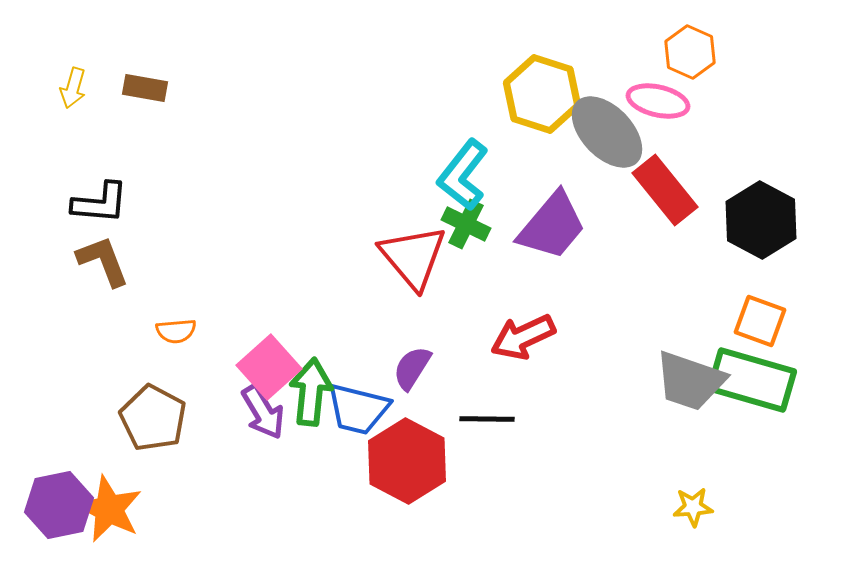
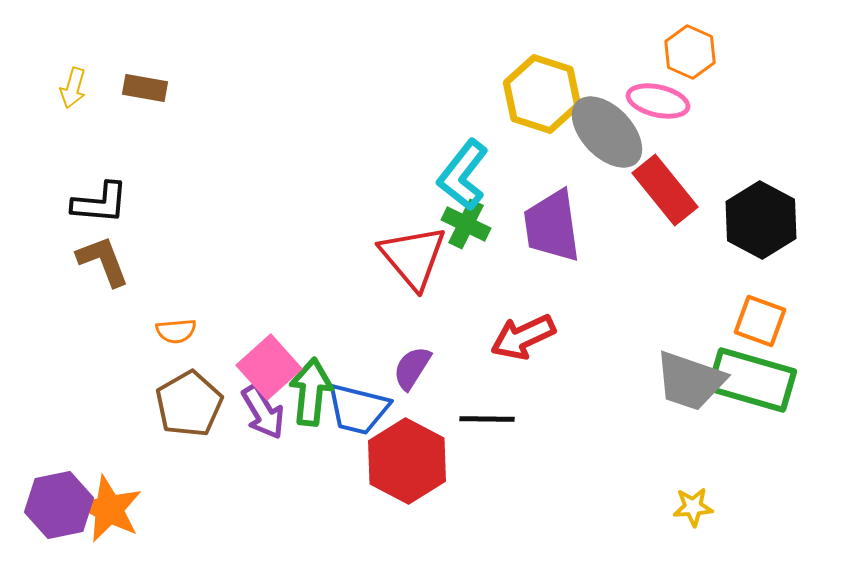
purple trapezoid: rotated 132 degrees clockwise
brown pentagon: moved 36 px right, 14 px up; rotated 14 degrees clockwise
